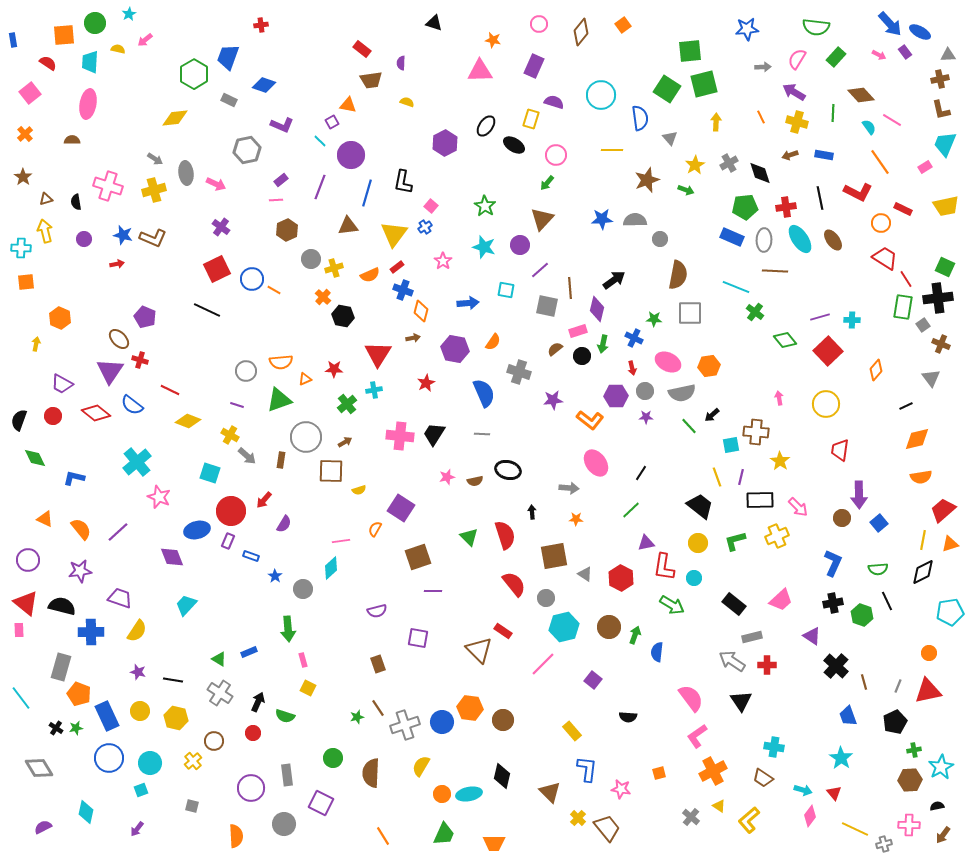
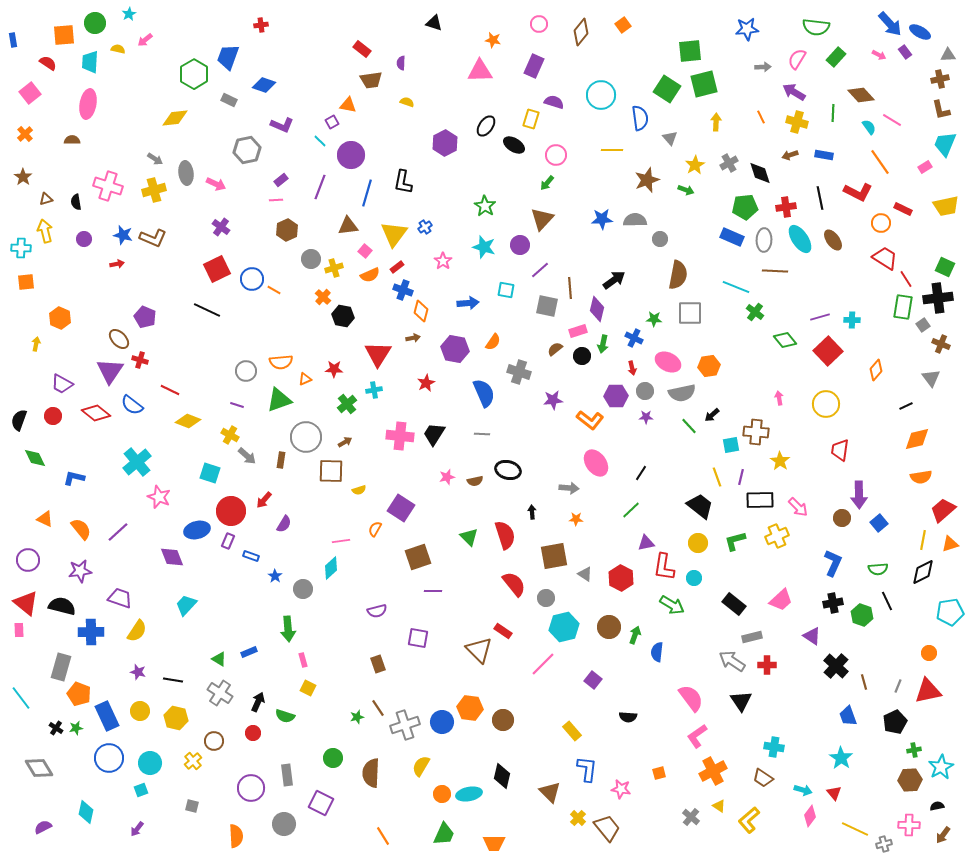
pink square at (431, 206): moved 66 px left, 45 px down
